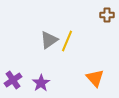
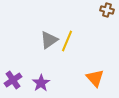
brown cross: moved 5 px up; rotated 16 degrees clockwise
